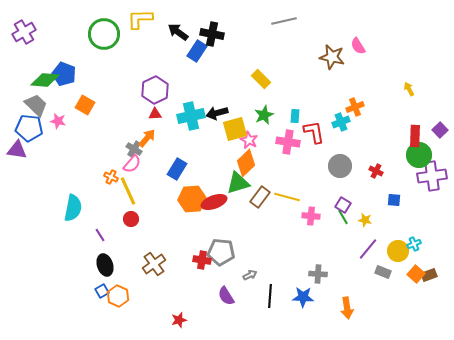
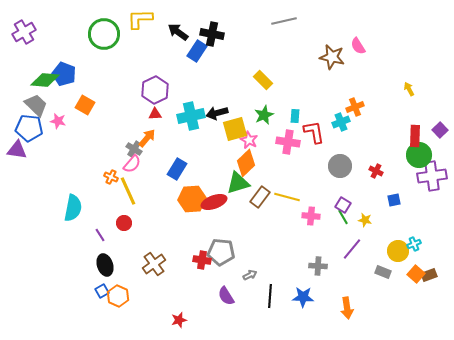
yellow rectangle at (261, 79): moved 2 px right, 1 px down
blue square at (394, 200): rotated 16 degrees counterclockwise
red circle at (131, 219): moved 7 px left, 4 px down
purple line at (368, 249): moved 16 px left
gray cross at (318, 274): moved 8 px up
